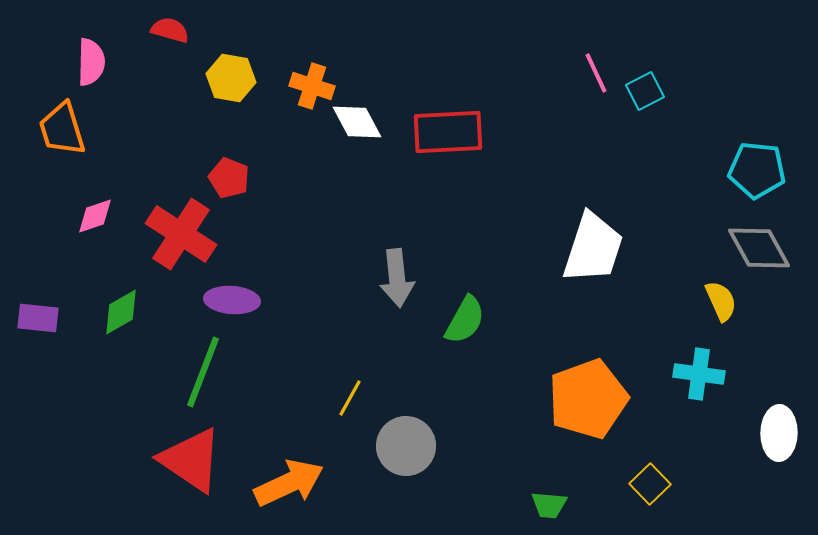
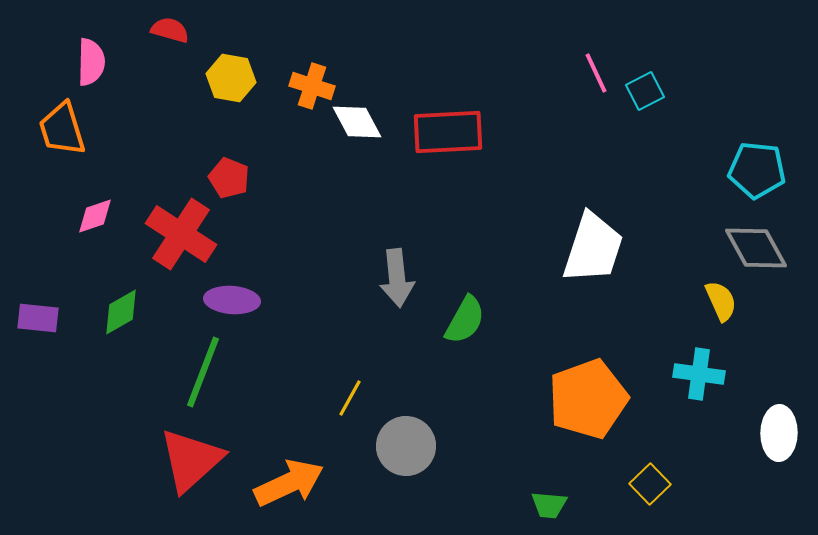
gray diamond: moved 3 px left
red triangle: rotated 44 degrees clockwise
